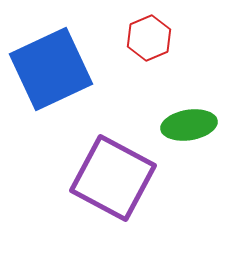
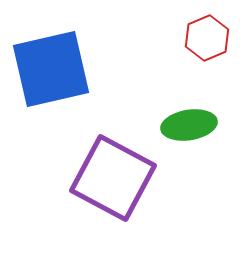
red hexagon: moved 58 px right
blue square: rotated 12 degrees clockwise
